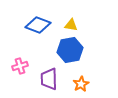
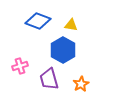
blue diamond: moved 4 px up
blue hexagon: moved 7 px left; rotated 20 degrees counterclockwise
purple trapezoid: rotated 15 degrees counterclockwise
